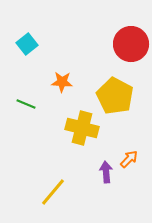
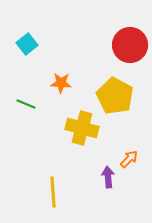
red circle: moved 1 px left, 1 px down
orange star: moved 1 px left, 1 px down
purple arrow: moved 2 px right, 5 px down
yellow line: rotated 44 degrees counterclockwise
